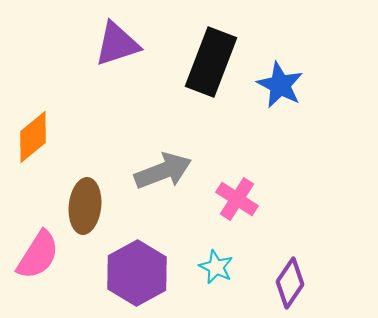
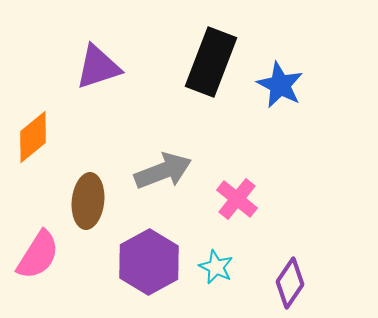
purple triangle: moved 19 px left, 23 px down
pink cross: rotated 6 degrees clockwise
brown ellipse: moved 3 px right, 5 px up
purple hexagon: moved 12 px right, 11 px up
